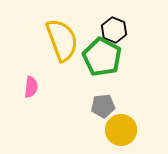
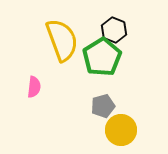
green pentagon: rotated 12 degrees clockwise
pink semicircle: moved 3 px right
gray pentagon: rotated 10 degrees counterclockwise
